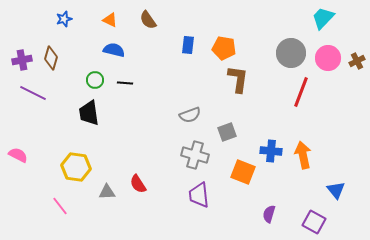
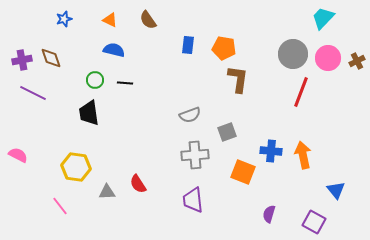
gray circle: moved 2 px right, 1 px down
brown diamond: rotated 35 degrees counterclockwise
gray cross: rotated 20 degrees counterclockwise
purple trapezoid: moved 6 px left, 5 px down
